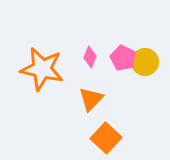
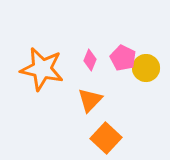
pink diamond: moved 3 px down
yellow circle: moved 1 px right, 6 px down
orange triangle: moved 1 px left, 1 px down
